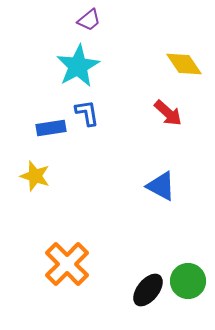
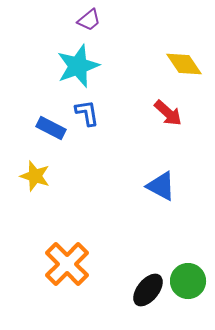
cyan star: rotated 9 degrees clockwise
blue rectangle: rotated 36 degrees clockwise
